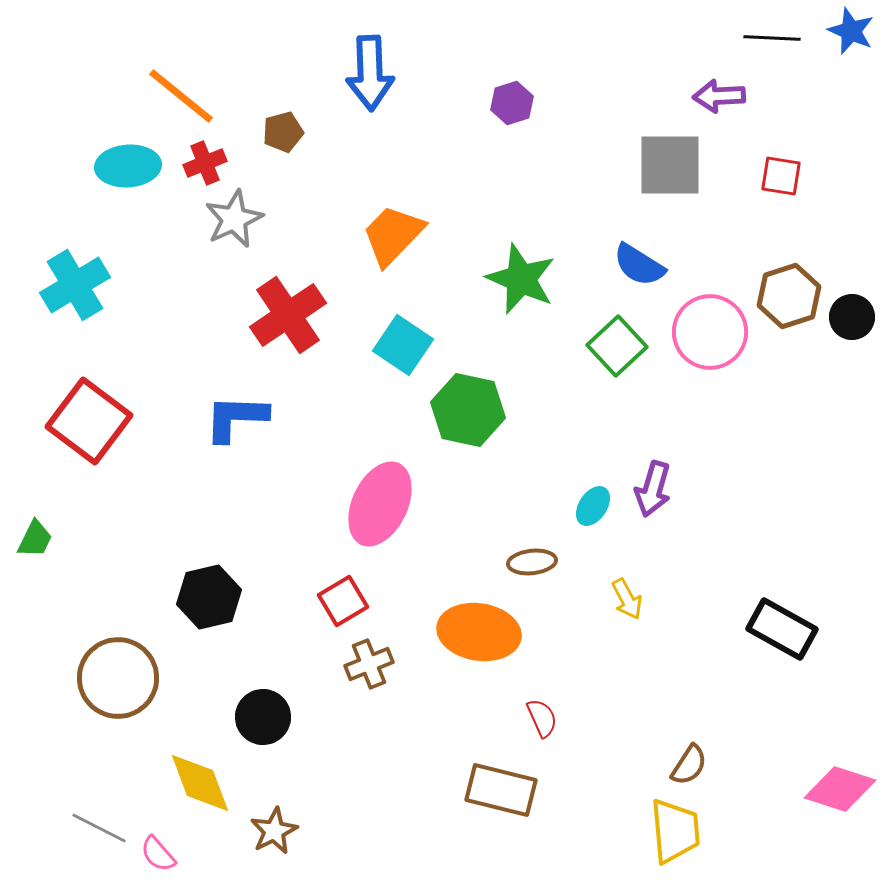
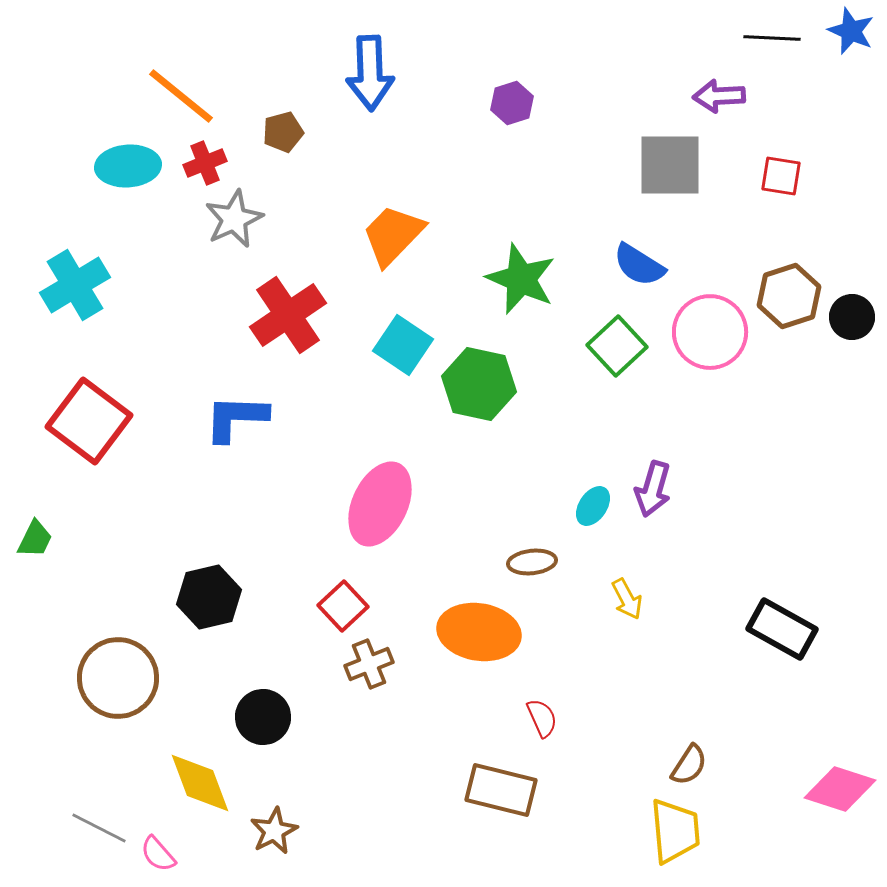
green hexagon at (468, 410): moved 11 px right, 26 px up
red square at (343, 601): moved 5 px down; rotated 12 degrees counterclockwise
